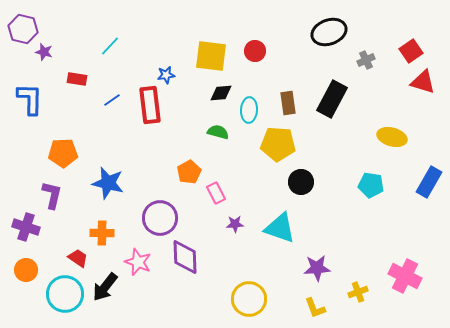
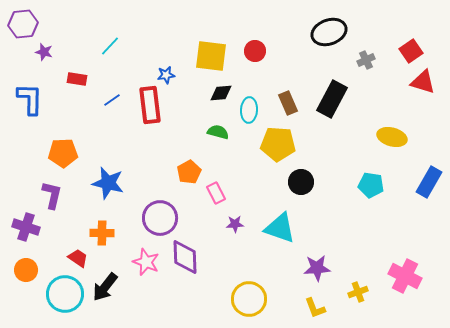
purple hexagon at (23, 29): moved 5 px up; rotated 20 degrees counterclockwise
brown rectangle at (288, 103): rotated 15 degrees counterclockwise
pink star at (138, 262): moved 8 px right
